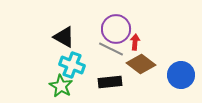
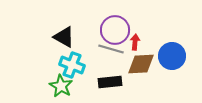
purple circle: moved 1 px left, 1 px down
gray line: rotated 10 degrees counterclockwise
brown diamond: rotated 40 degrees counterclockwise
blue circle: moved 9 px left, 19 px up
